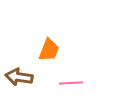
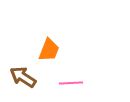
brown arrow: moved 4 px right; rotated 24 degrees clockwise
